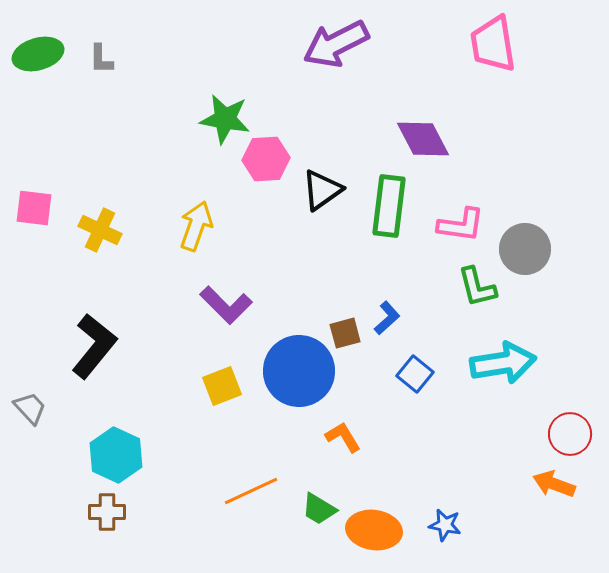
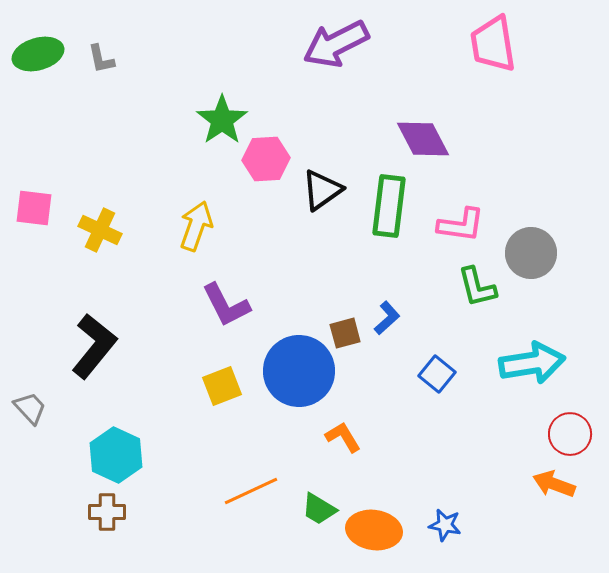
gray L-shape: rotated 12 degrees counterclockwise
green star: moved 3 px left, 1 px down; rotated 27 degrees clockwise
gray circle: moved 6 px right, 4 px down
purple L-shape: rotated 18 degrees clockwise
cyan arrow: moved 29 px right
blue square: moved 22 px right
